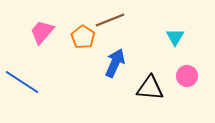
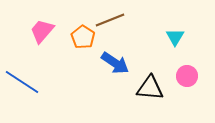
pink trapezoid: moved 1 px up
blue arrow: rotated 100 degrees clockwise
